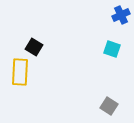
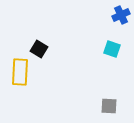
black square: moved 5 px right, 2 px down
gray square: rotated 30 degrees counterclockwise
